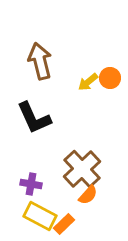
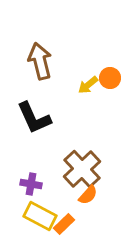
yellow arrow: moved 3 px down
